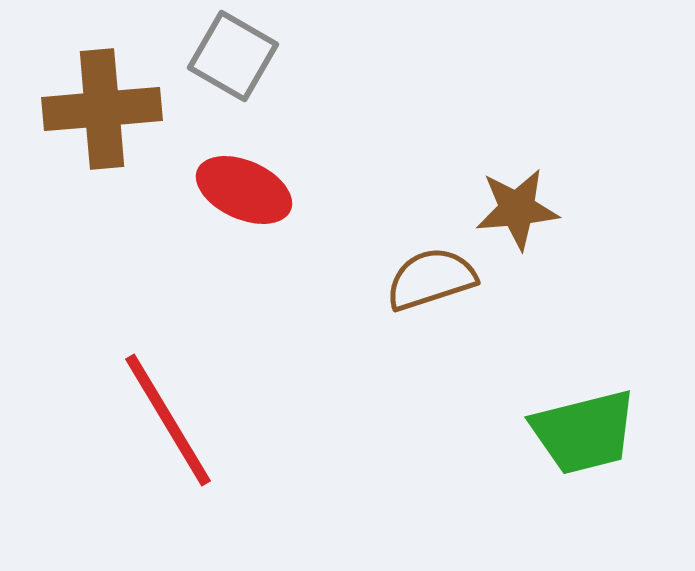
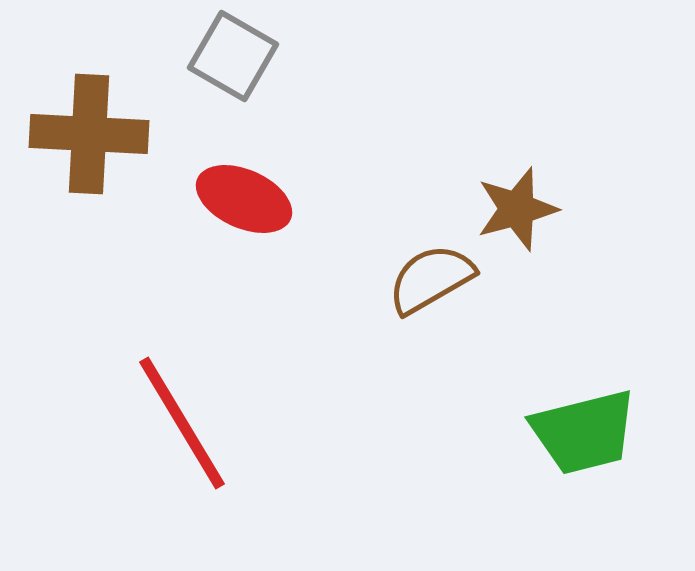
brown cross: moved 13 px left, 25 px down; rotated 8 degrees clockwise
red ellipse: moved 9 px down
brown star: rotated 10 degrees counterclockwise
brown semicircle: rotated 12 degrees counterclockwise
red line: moved 14 px right, 3 px down
